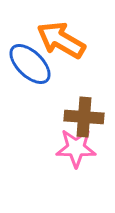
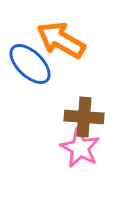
pink star: moved 4 px right; rotated 27 degrees clockwise
